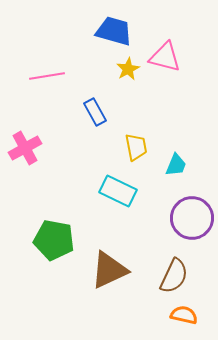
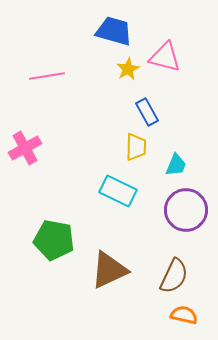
blue rectangle: moved 52 px right
yellow trapezoid: rotated 12 degrees clockwise
purple circle: moved 6 px left, 8 px up
